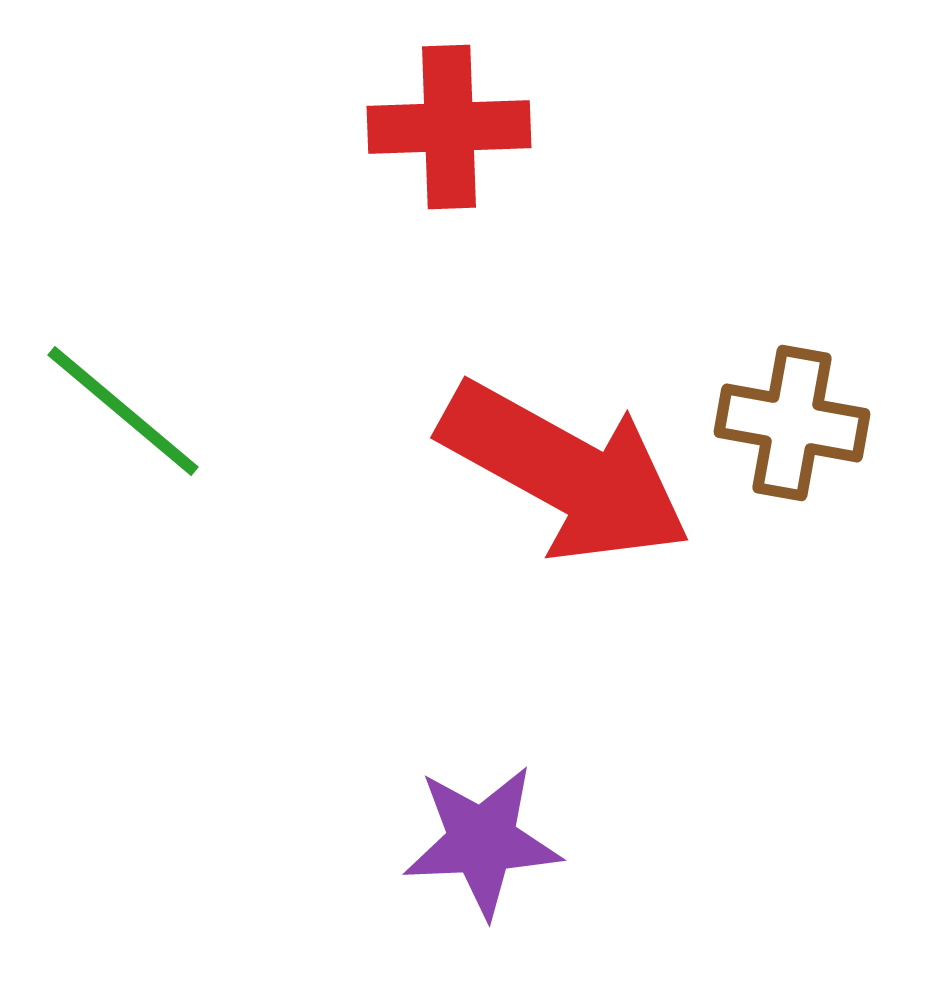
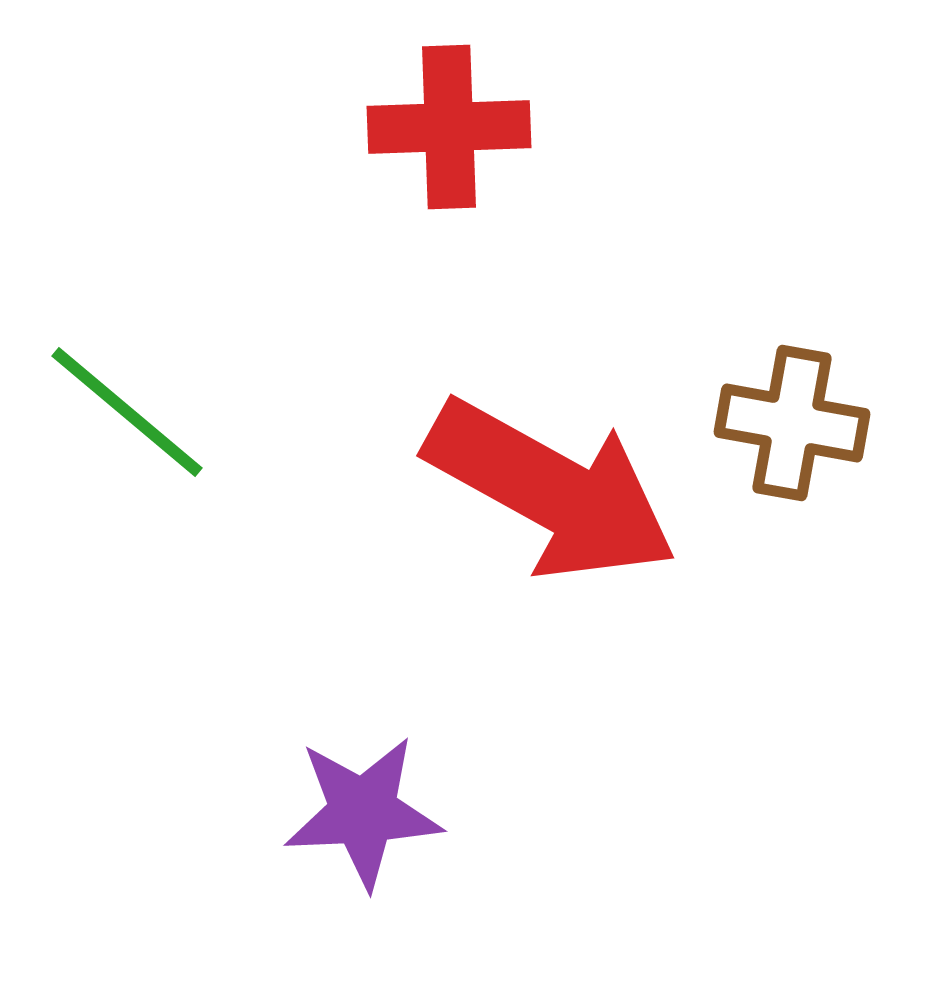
green line: moved 4 px right, 1 px down
red arrow: moved 14 px left, 18 px down
purple star: moved 119 px left, 29 px up
